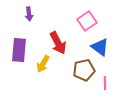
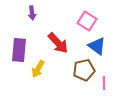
purple arrow: moved 3 px right, 1 px up
pink square: rotated 24 degrees counterclockwise
red arrow: rotated 15 degrees counterclockwise
blue triangle: moved 3 px left, 1 px up
yellow arrow: moved 5 px left, 5 px down
pink line: moved 1 px left
